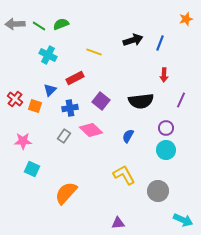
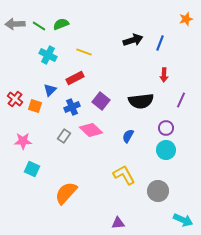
yellow line: moved 10 px left
blue cross: moved 2 px right, 1 px up; rotated 14 degrees counterclockwise
